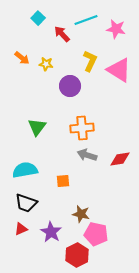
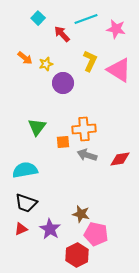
cyan line: moved 1 px up
orange arrow: moved 3 px right
yellow star: rotated 24 degrees counterclockwise
purple circle: moved 7 px left, 3 px up
orange cross: moved 2 px right, 1 px down
orange square: moved 39 px up
purple star: moved 1 px left, 3 px up
